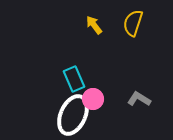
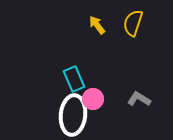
yellow arrow: moved 3 px right
white ellipse: rotated 18 degrees counterclockwise
